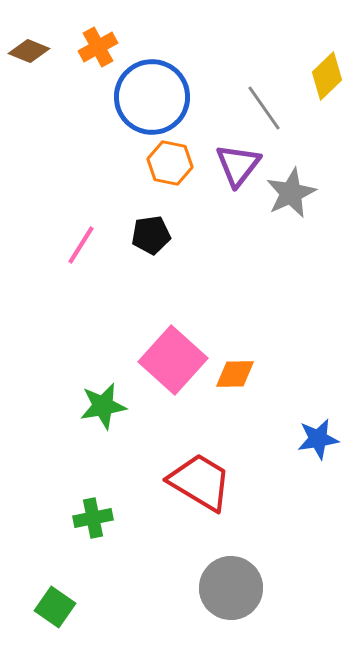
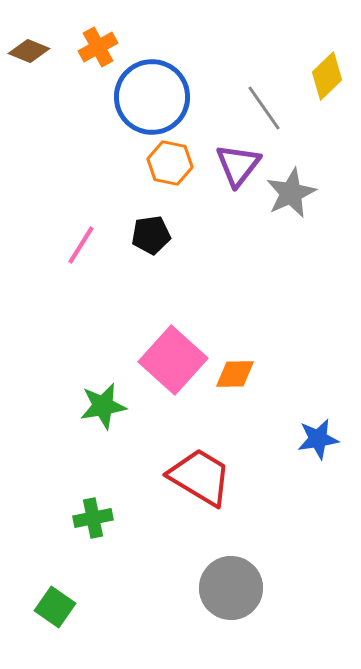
red trapezoid: moved 5 px up
